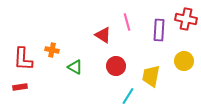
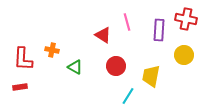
yellow circle: moved 6 px up
